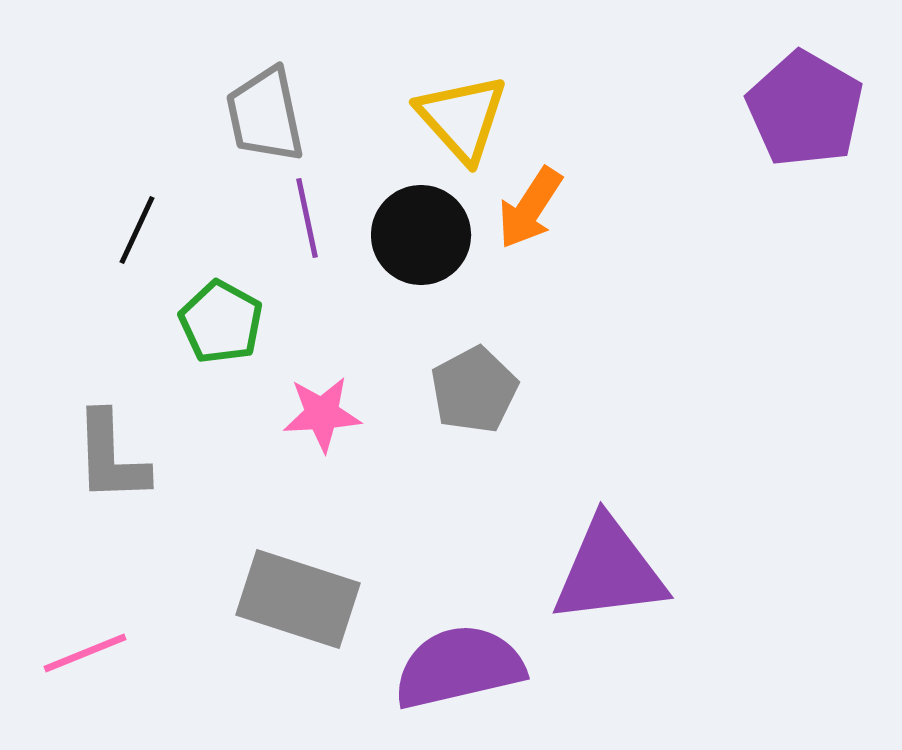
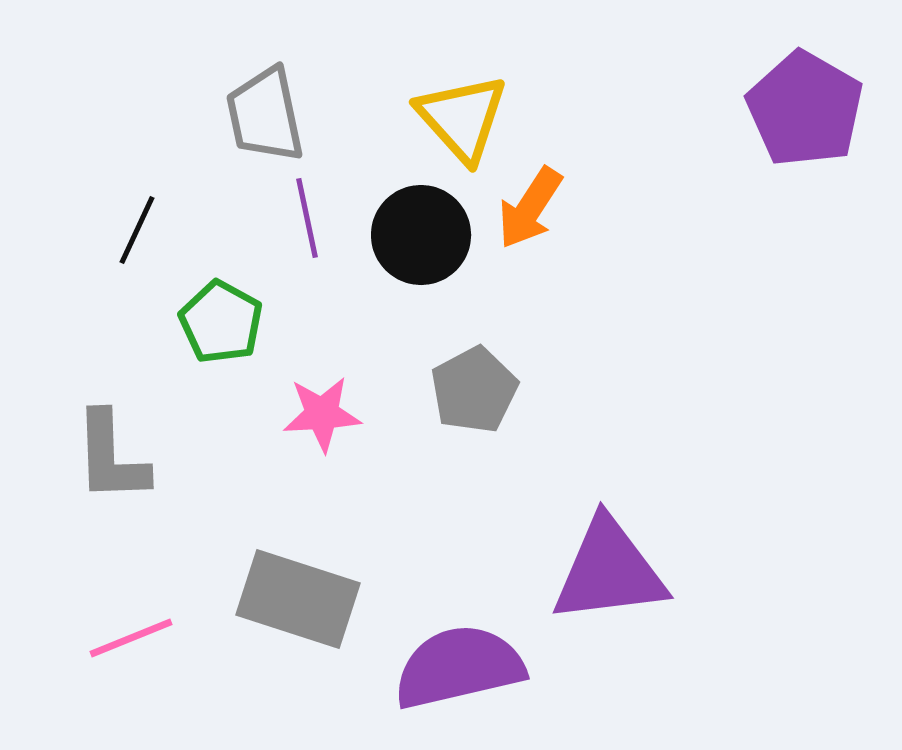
pink line: moved 46 px right, 15 px up
